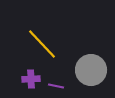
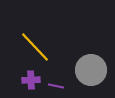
yellow line: moved 7 px left, 3 px down
purple cross: moved 1 px down
